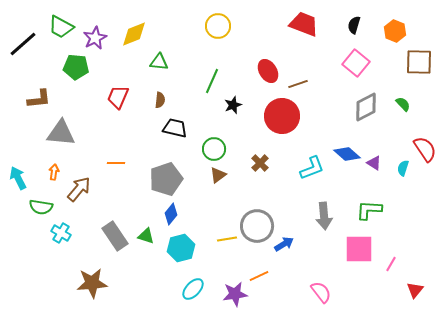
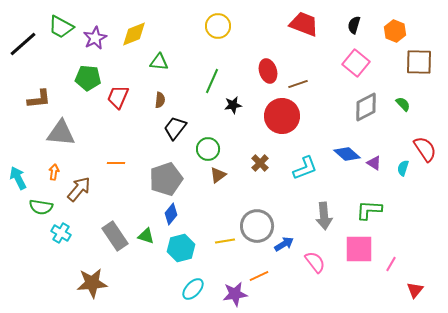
green pentagon at (76, 67): moved 12 px right, 11 px down
red ellipse at (268, 71): rotated 15 degrees clockwise
black star at (233, 105): rotated 12 degrees clockwise
black trapezoid at (175, 128): rotated 65 degrees counterclockwise
green circle at (214, 149): moved 6 px left
cyan L-shape at (312, 168): moved 7 px left
yellow line at (227, 239): moved 2 px left, 2 px down
pink semicircle at (321, 292): moved 6 px left, 30 px up
